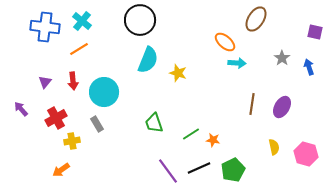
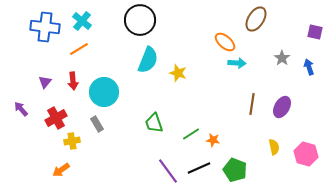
green pentagon: moved 2 px right; rotated 25 degrees counterclockwise
